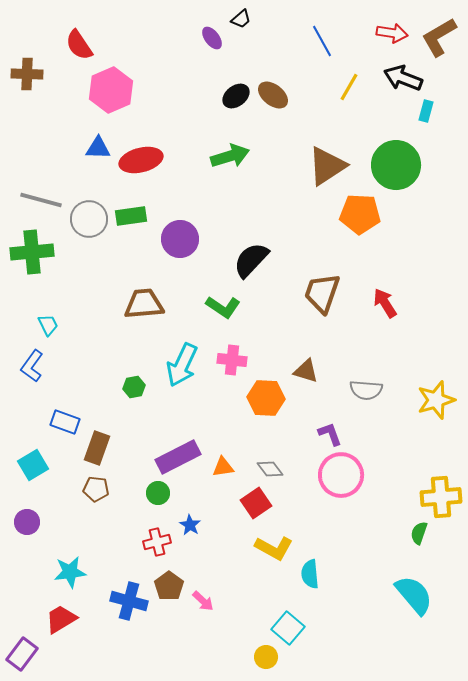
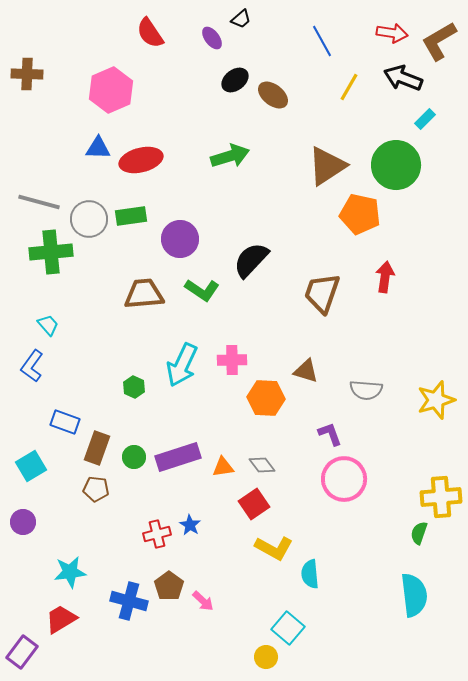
brown L-shape at (439, 37): moved 4 px down
red semicircle at (79, 45): moved 71 px right, 12 px up
black ellipse at (236, 96): moved 1 px left, 16 px up
cyan rectangle at (426, 111): moved 1 px left, 8 px down; rotated 30 degrees clockwise
gray line at (41, 200): moved 2 px left, 2 px down
orange pentagon at (360, 214): rotated 9 degrees clockwise
green cross at (32, 252): moved 19 px right
red arrow at (385, 303): moved 26 px up; rotated 40 degrees clockwise
brown trapezoid at (144, 304): moved 10 px up
green L-shape at (223, 307): moved 21 px left, 17 px up
cyan trapezoid at (48, 325): rotated 15 degrees counterclockwise
pink cross at (232, 360): rotated 8 degrees counterclockwise
green hexagon at (134, 387): rotated 25 degrees counterclockwise
purple rectangle at (178, 457): rotated 9 degrees clockwise
cyan square at (33, 465): moved 2 px left, 1 px down
gray diamond at (270, 469): moved 8 px left, 4 px up
pink circle at (341, 475): moved 3 px right, 4 px down
green circle at (158, 493): moved 24 px left, 36 px up
red square at (256, 503): moved 2 px left, 1 px down
purple circle at (27, 522): moved 4 px left
red cross at (157, 542): moved 8 px up
cyan semicircle at (414, 595): rotated 33 degrees clockwise
purple rectangle at (22, 654): moved 2 px up
